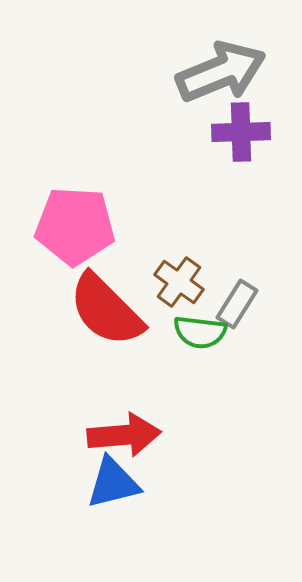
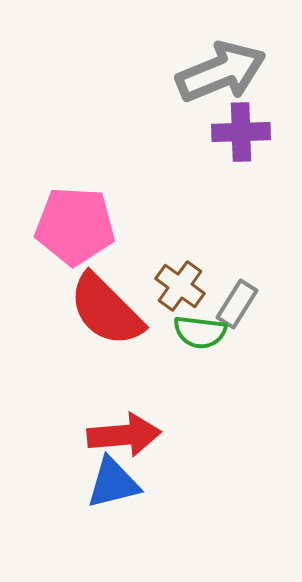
brown cross: moved 1 px right, 4 px down
